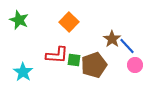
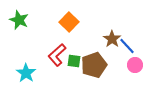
red L-shape: rotated 135 degrees clockwise
green square: moved 1 px down
cyan star: moved 3 px right, 1 px down
